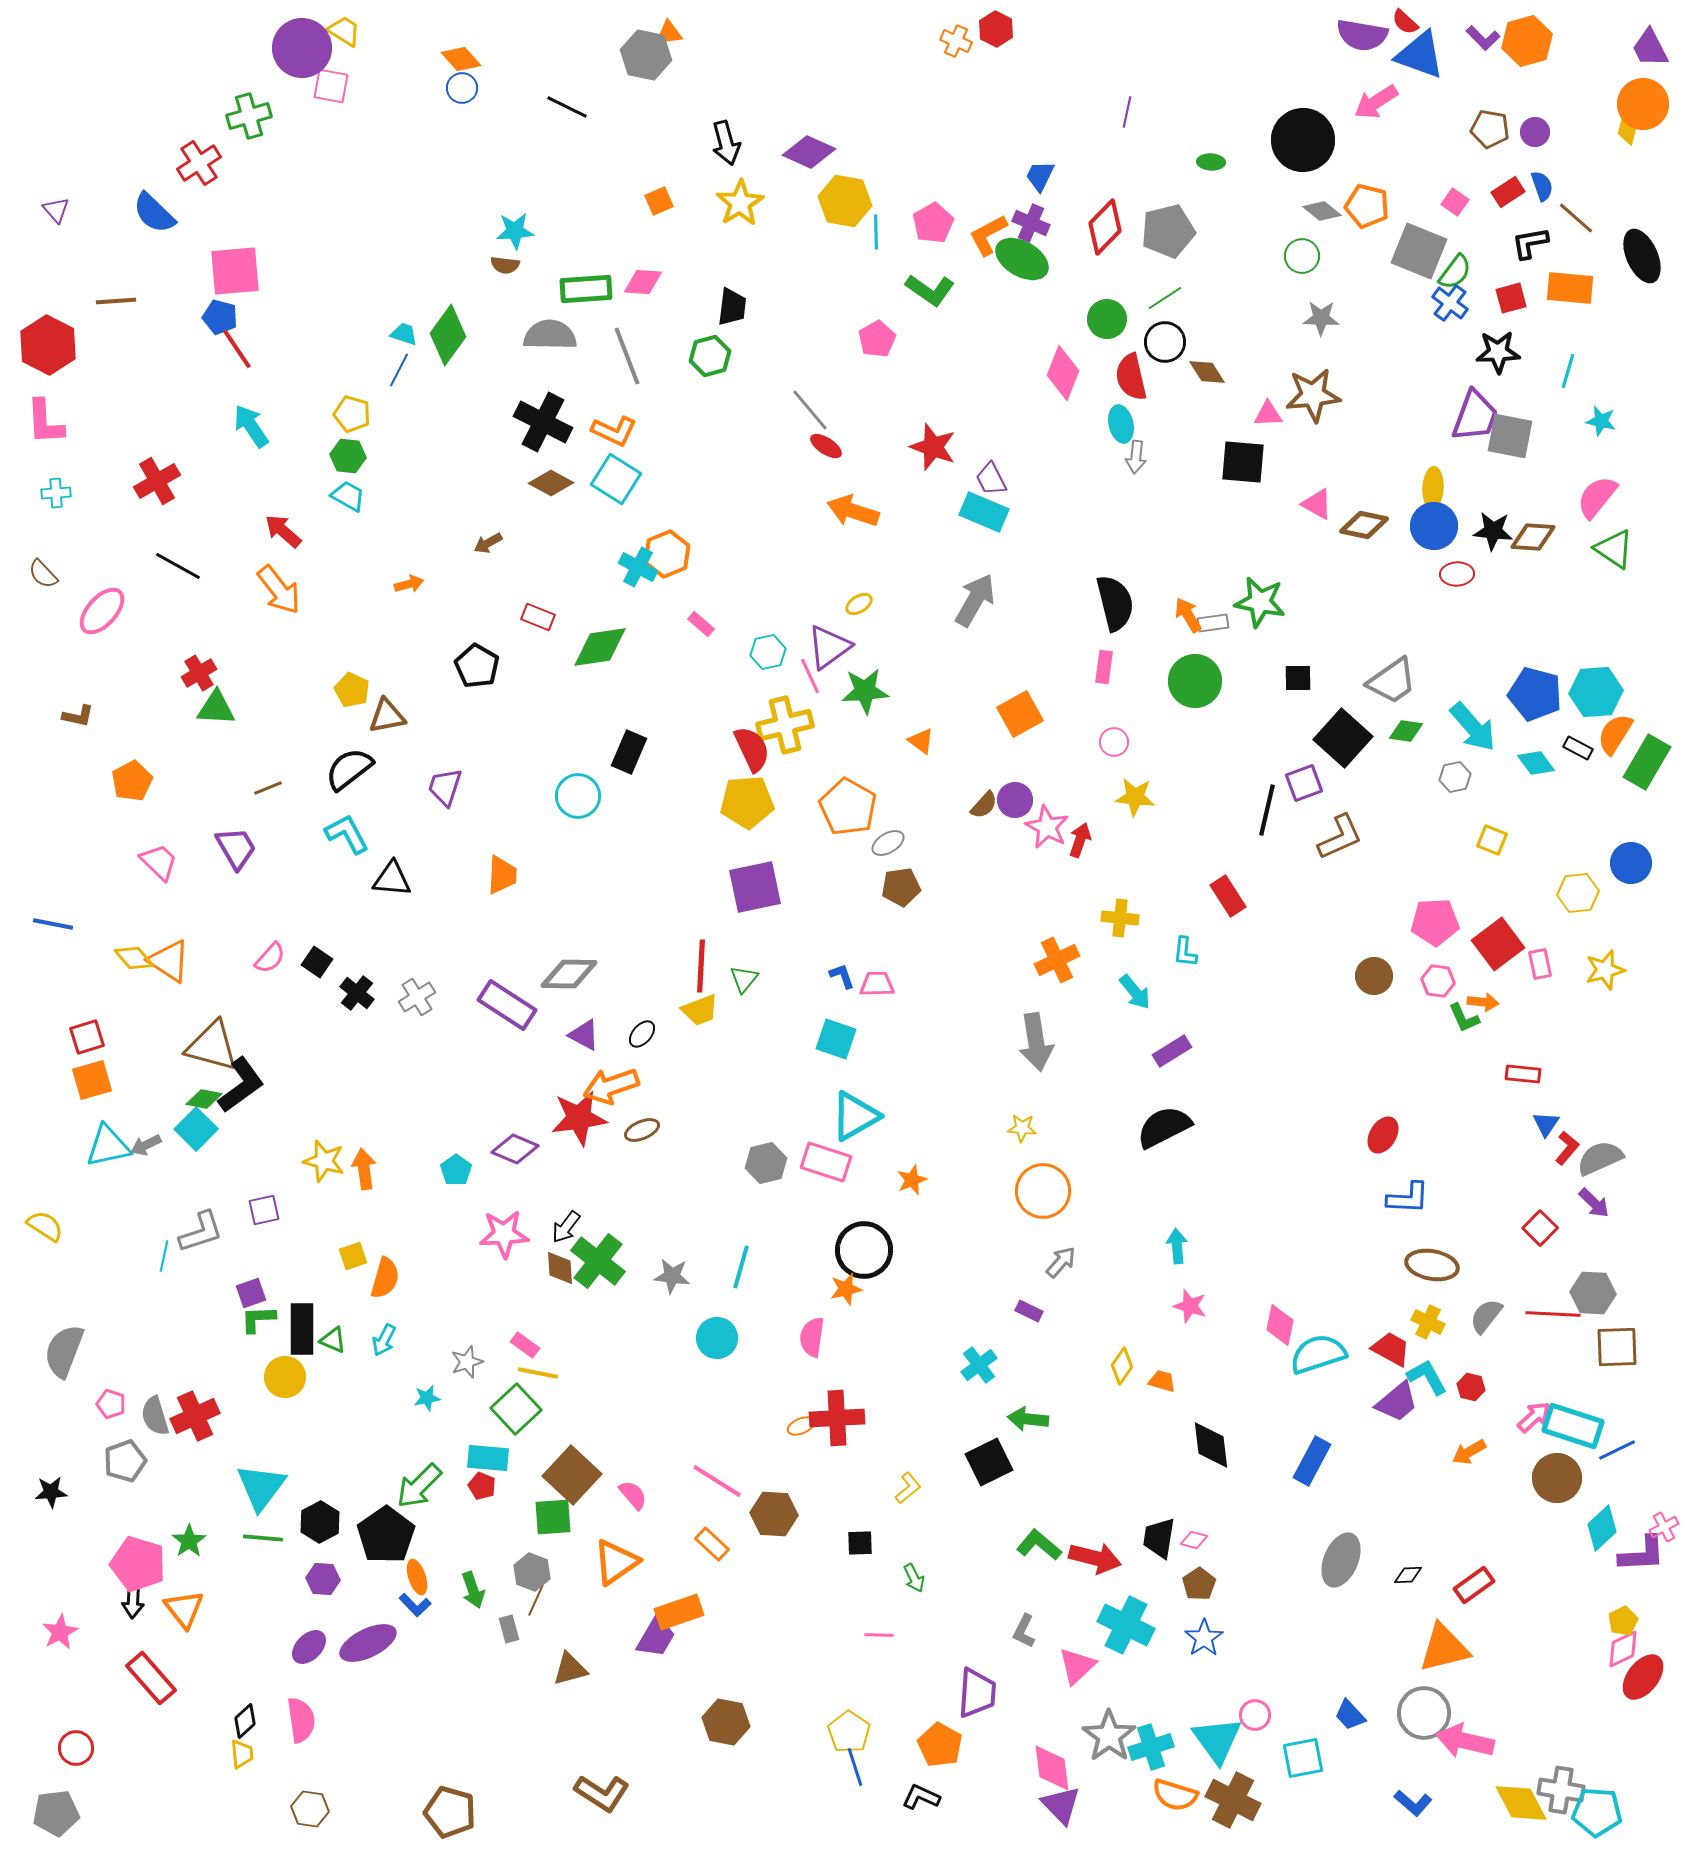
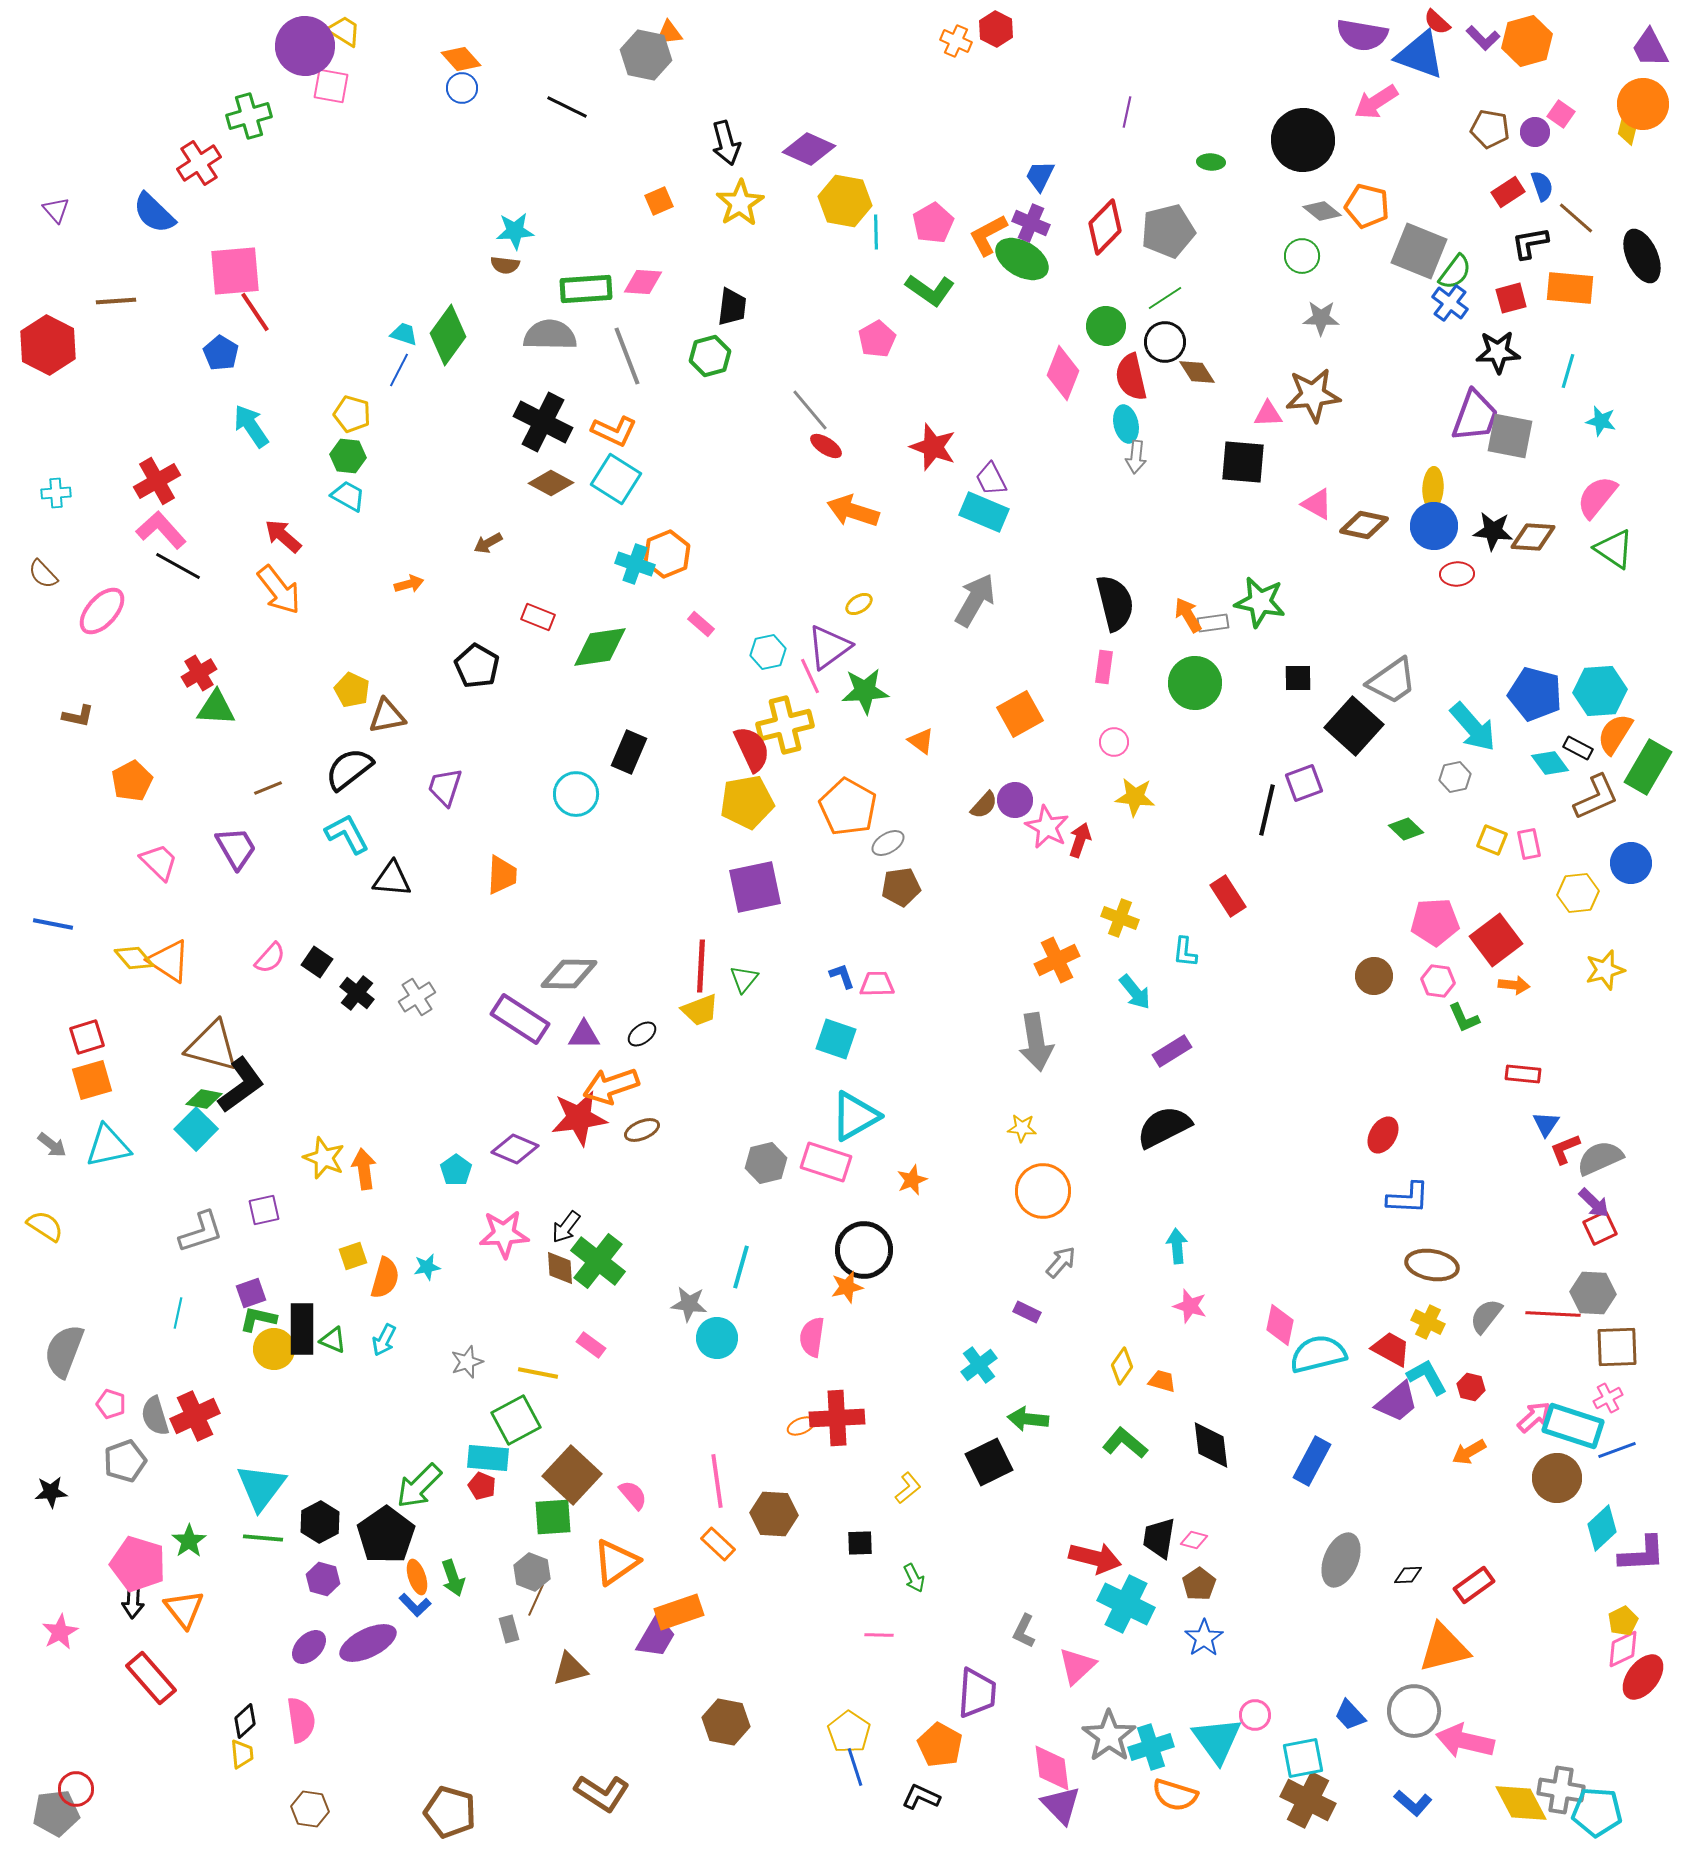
red semicircle at (1405, 22): moved 32 px right
purple circle at (302, 48): moved 3 px right, 2 px up
purple diamond at (809, 152): moved 3 px up
pink square at (1455, 202): moved 106 px right, 88 px up
blue pentagon at (220, 317): moved 1 px right, 36 px down; rotated 16 degrees clockwise
green circle at (1107, 319): moved 1 px left, 7 px down
red line at (237, 349): moved 18 px right, 37 px up
brown diamond at (1207, 372): moved 10 px left
pink L-shape at (45, 422): moved 116 px right, 108 px down; rotated 141 degrees clockwise
cyan ellipse at (1121, 424): moved 5 px right
red arrow at (283, 531): moved 5 px down
cyan cross at (638, 567): moved 3 px left, 3 px up; rotated 9 degrees counterclockwise
green circle at (1195, 681): moved 2 px down
cyan hexagon at (1596, 692): moved 4 px right, 1 px up
green diamond at (1406, 731): moved 98 px down; rotated 36 degrees clockwise
black square at (1343, 738): moved 11 px right, 12 px up
green rectangle at (1647, 762): moved 1 px right, 5 px down
cyan diamond at (1536, 763): moved 14 px right
cyan circle at (578, 796): moved 2 px left, 2 px up
yellow pentagon at (747, 802): rotated 6 degrees counterclockwise
brown L-shape at (1340, 837): moved 256 px right, 40 px up
yellow cross at (1120, 918): rotated 15 degrees clockwise
red square at (1498, 944): moved 2 px left, 4 px up
pink rectangle at (1540, 964): moved 11 px left, 120 px up
orange arrow at (1483, 1002): moved 31 px right, 17 px up
purple rectangle at (507, 1005): moved 13 px right, 14 px down
black ellipse at (642, 1034): rotated 12 degrees clockwise
purple triangle at (584, 1035): rotated 28 degrees counterclockwise
gray arrow at (146, 1145): moved 94 px left; rotated 116 degrees counterclockwise
red L-shape at (1567, 1148): moved 2 px left, 1 px down; rotated 152 degrees counterclockwise
yellow star at (324, 1161): moved 3 px up; rotated 6 degrees clockwise
red square at (1540, 1228): moved 60 px right; rotated 20 degrees clockwise
cyan line at (164, 1256): moved 14 px right, 57 px down
gray star at (672, 1276): moved 17 px right, 28 px down
orange star at (846, 1289): moved 1 px right, 2 px up
purple rectangle at (1029, 1311): moved 2 px left, 1 px down
green L-shape at (258, 1319): rotated 15 degrees clockwise
pink rectangle at (525, 1345): moved 66 px right
cyan semicircle at (1318, 1354): rotated 4 degrees clockwise
yellow circle at (285, 1377): moved 11 px left, 28 px up
cyan star at (427, 1398): moved 131 px up
green square at (516, 1409): moved 11 px down; rotated 15 degrees clockwise
blue line at (1617, 1450): rotated 6 degrees clockwise
pink line at (717, 1481): rotated 50 degrees clockwise
pink cross at (1664, 1527): moved 56 px left, 129 px up
orange rectangle at (712, 1544): moved 6 px right
green L-shape at (1039, 1545): moved 86 px right, 102 px up
purple hexagon at (323, 1579): rotated 12 degrees clockwise
green arrow at (473, 1590): moved 20 px left, 12 px up
cyan cross at (1126, 1625): moved 21 px up
gray circle at (1424, 1713): moved 10 px left, 2 px up
red circle at (76, 1748): moved 41 px down
brown cross at (1233, 1800): moved 75 px right
